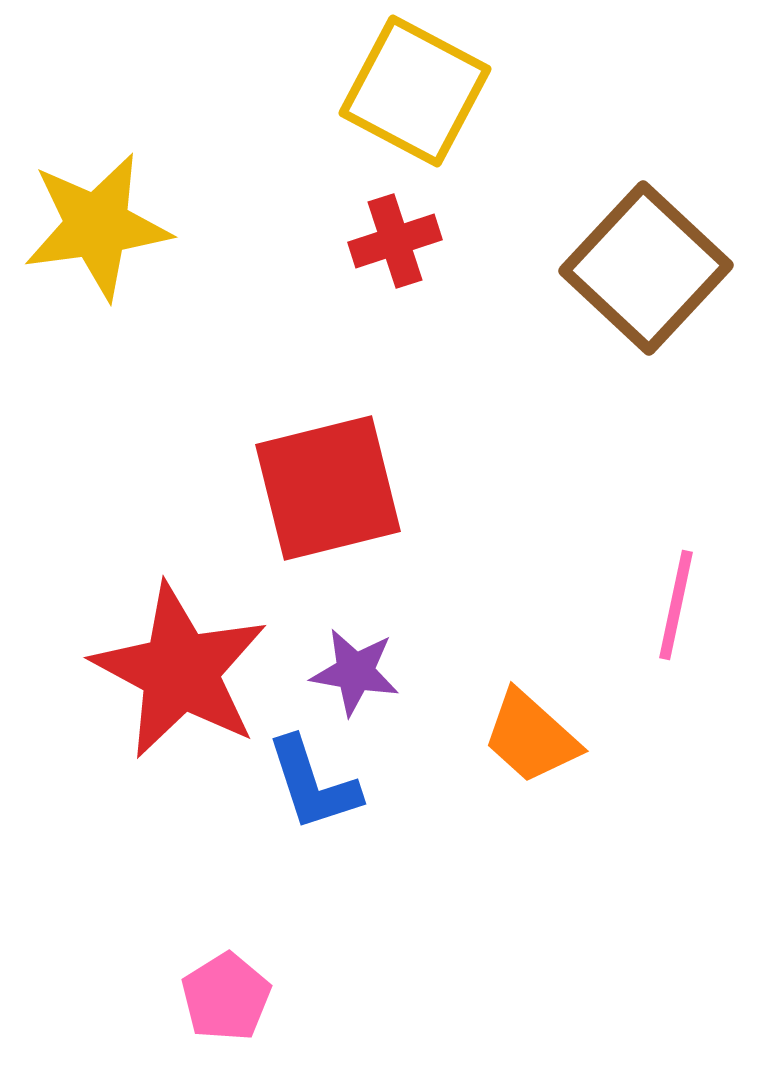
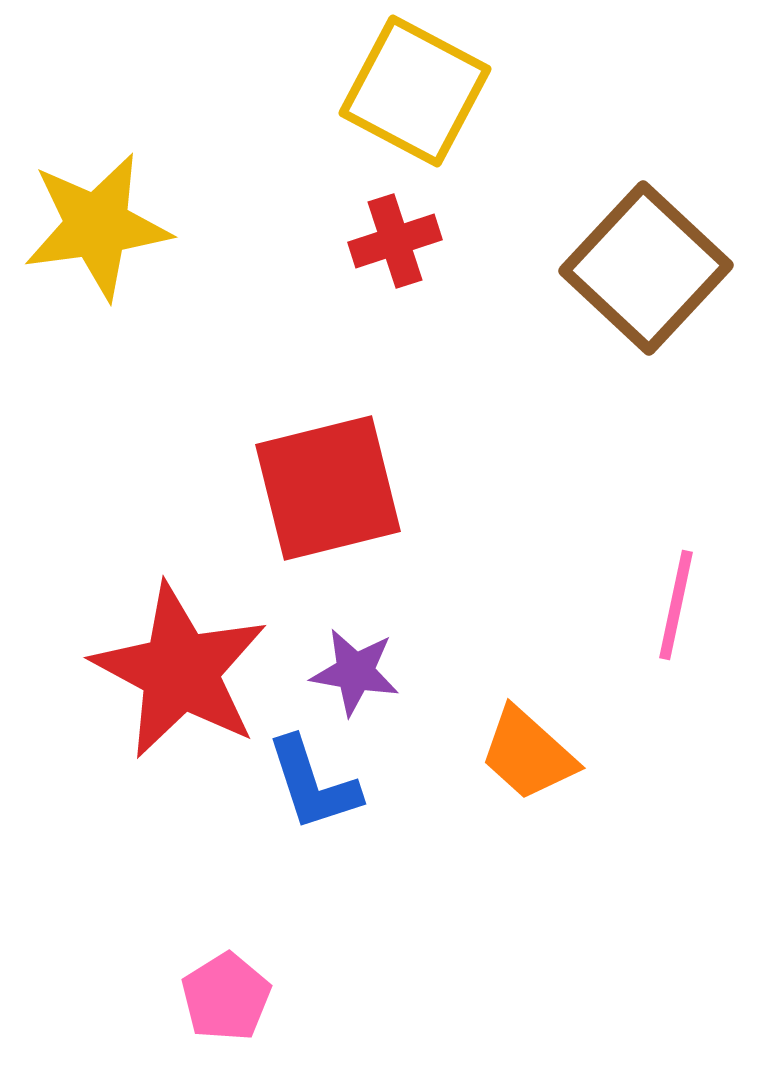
orange trapezoid: moved 3 px left, 17 px down
